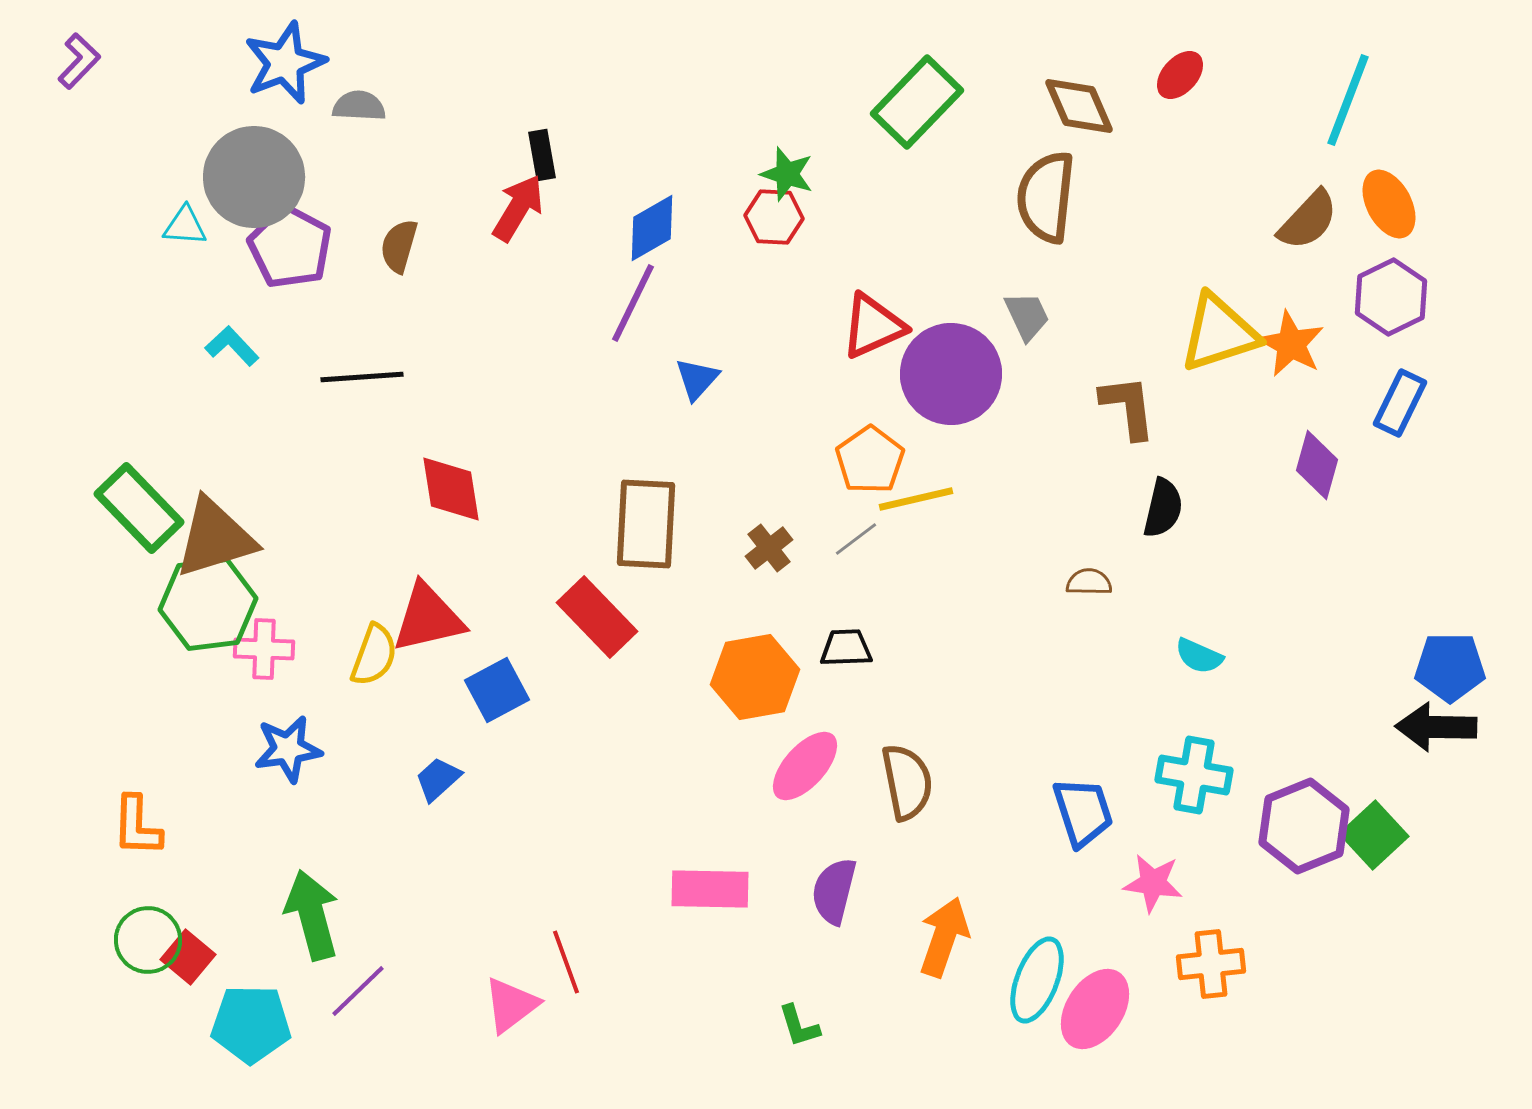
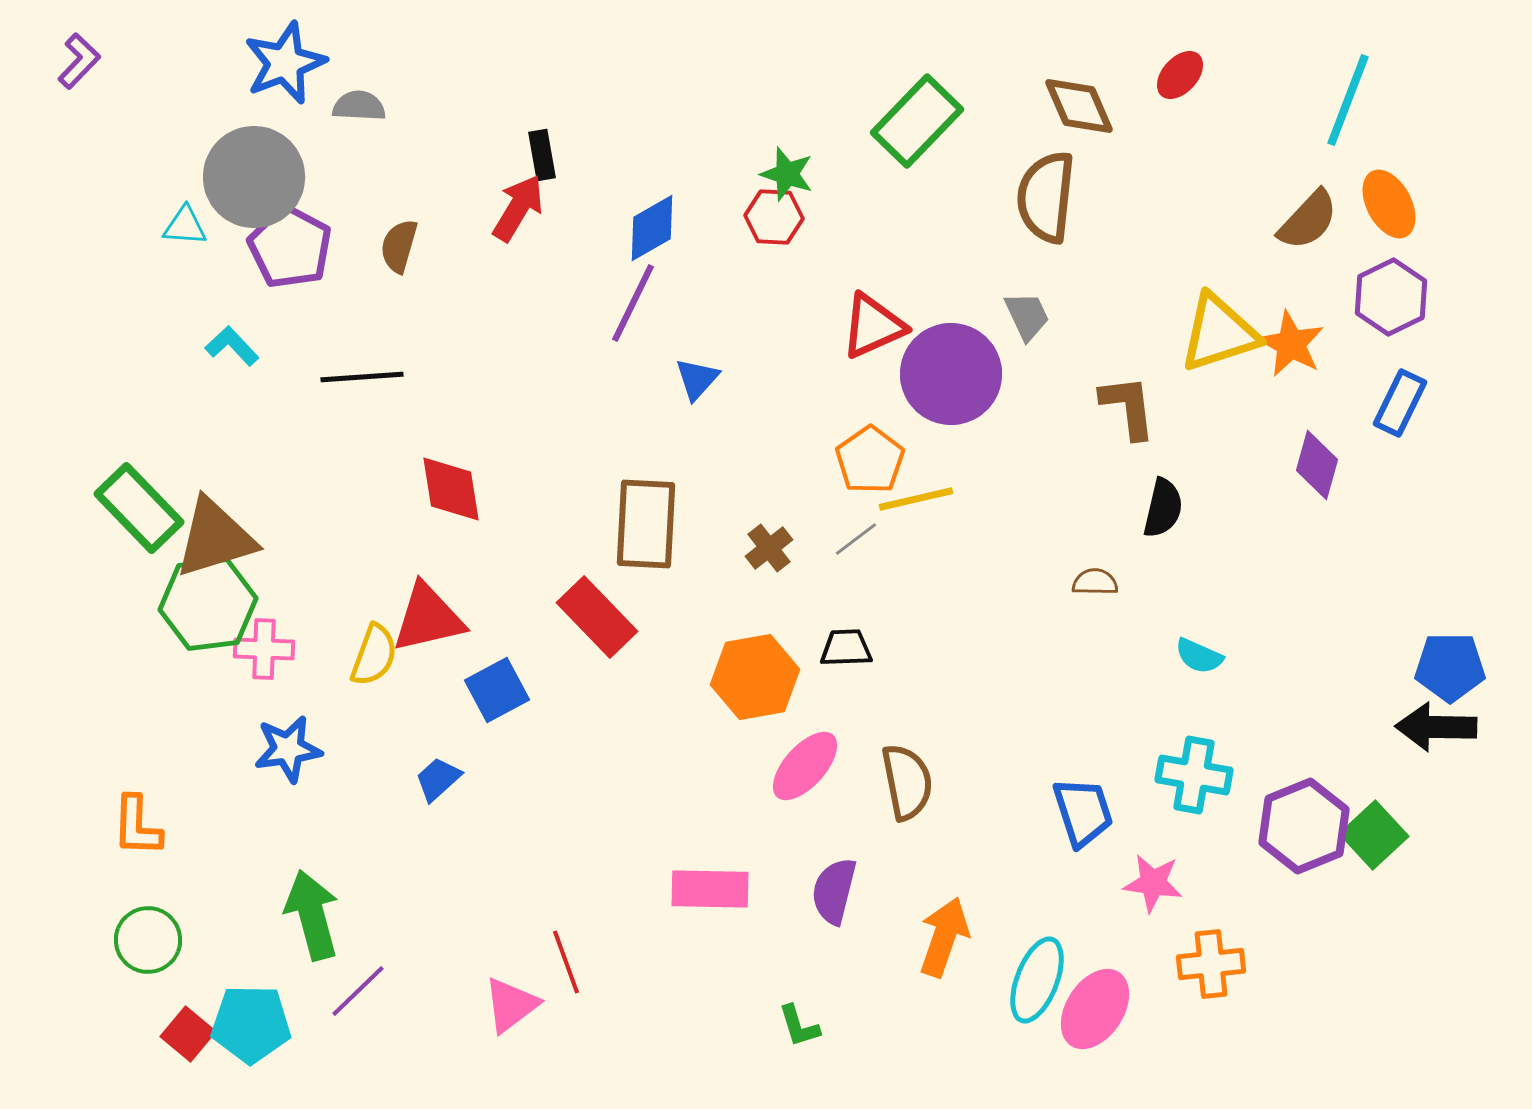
green rectangle at (917, 102): moved 19 px down
brown semicircle at (1089, 582): moved 6 px right
red square at (188, 957): moved 77 px down
